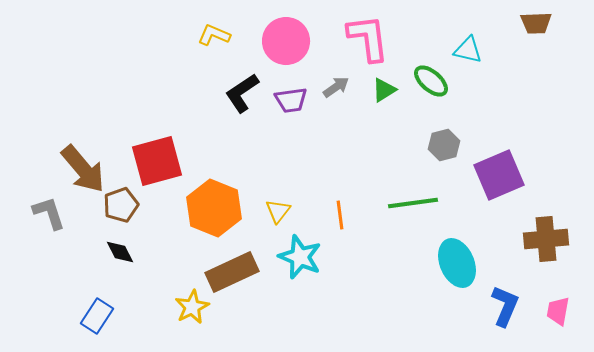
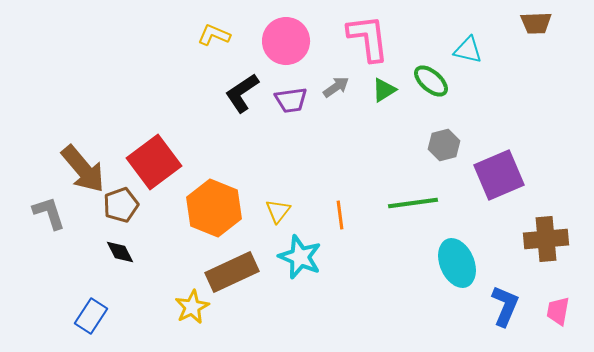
red square: moved 3 px left, 1 px down; rotated 22 degrees counterclockwise
blue rectangle: moved 6 px left
